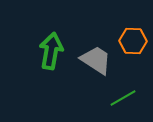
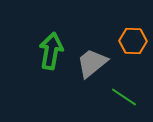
gray trapezoid: moved 4 px left, 3 px down; rotated 72 degrees counterclockwise
green line: moved 1 px right, 1 px up; rotated 64 degrees clockwise
